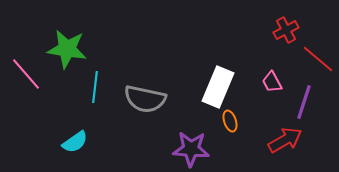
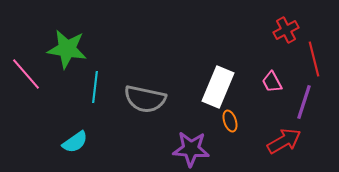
red line: moved 4 px left; rotated 36 degrees clockwise
red arrow: moved 1 px left, 1 px down
